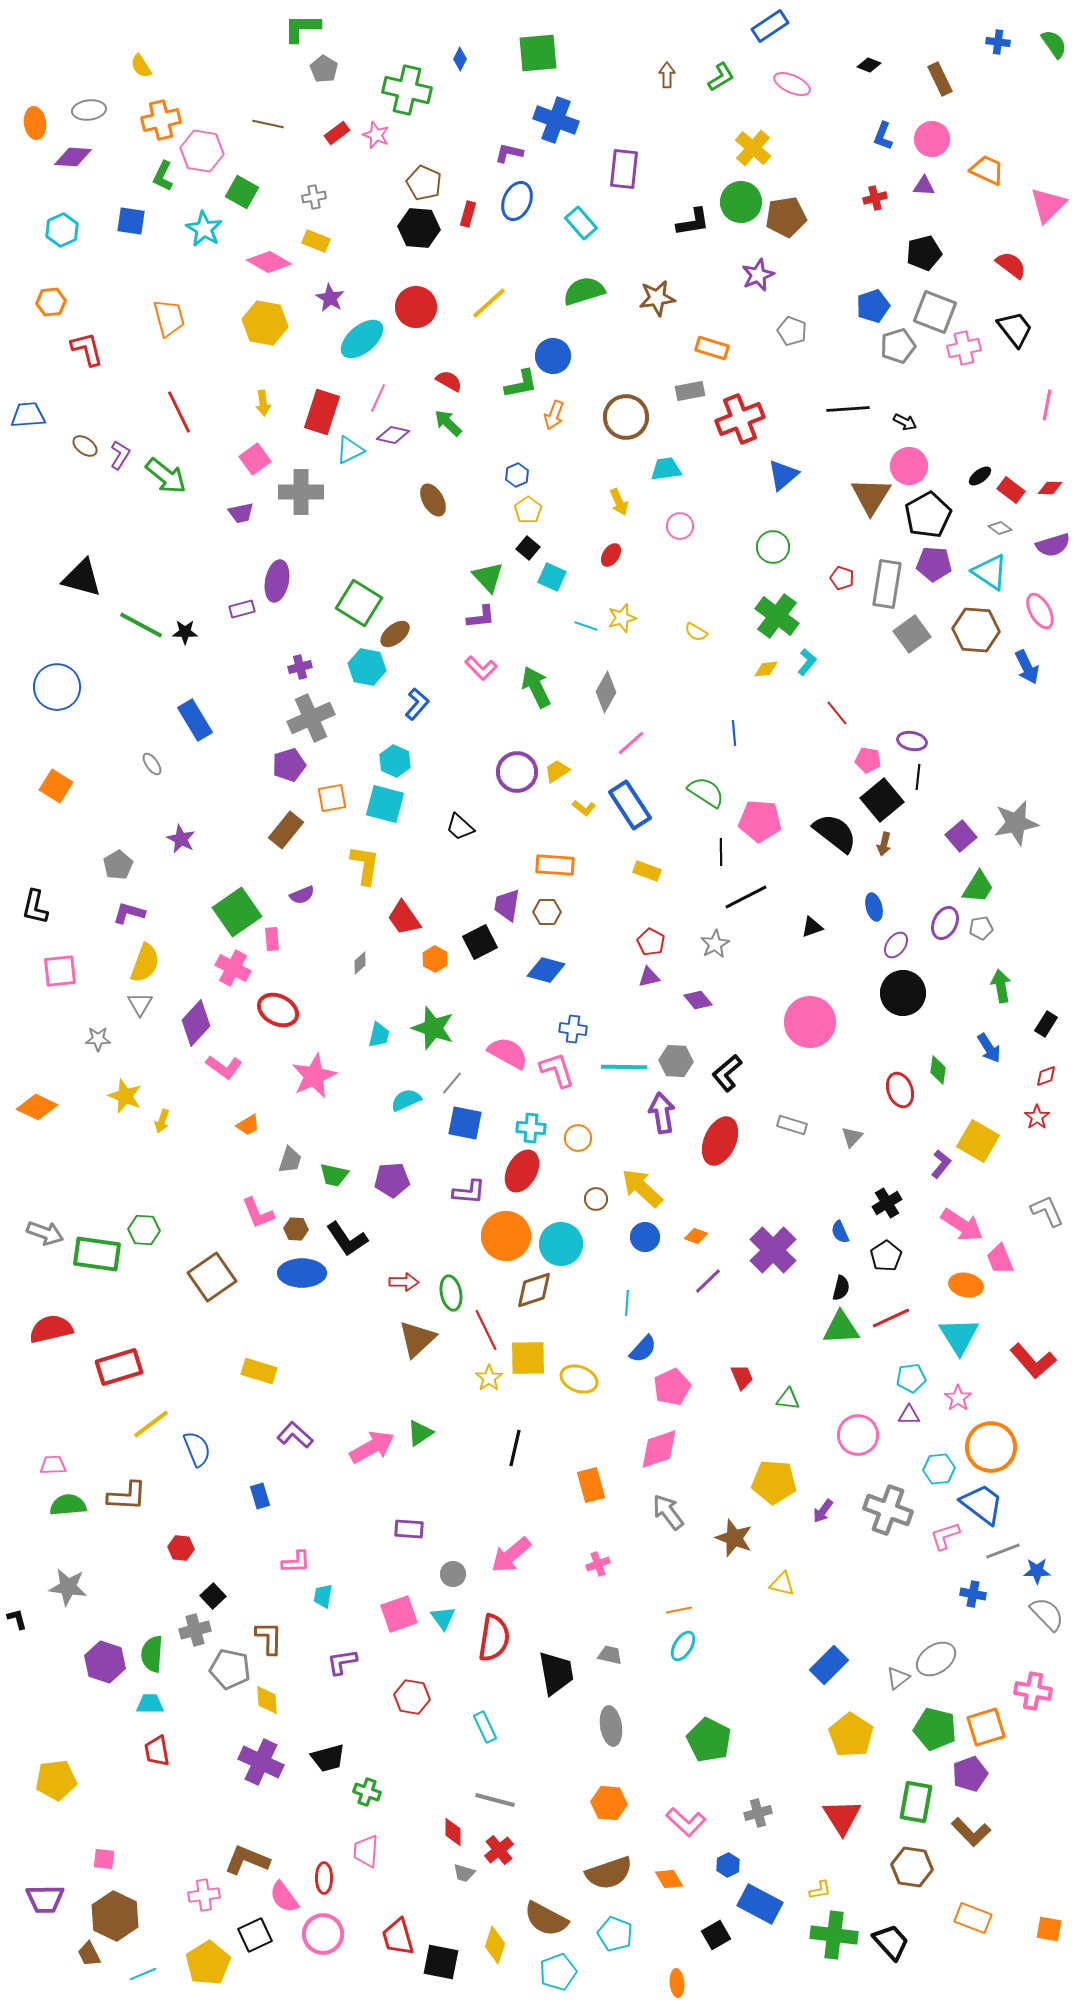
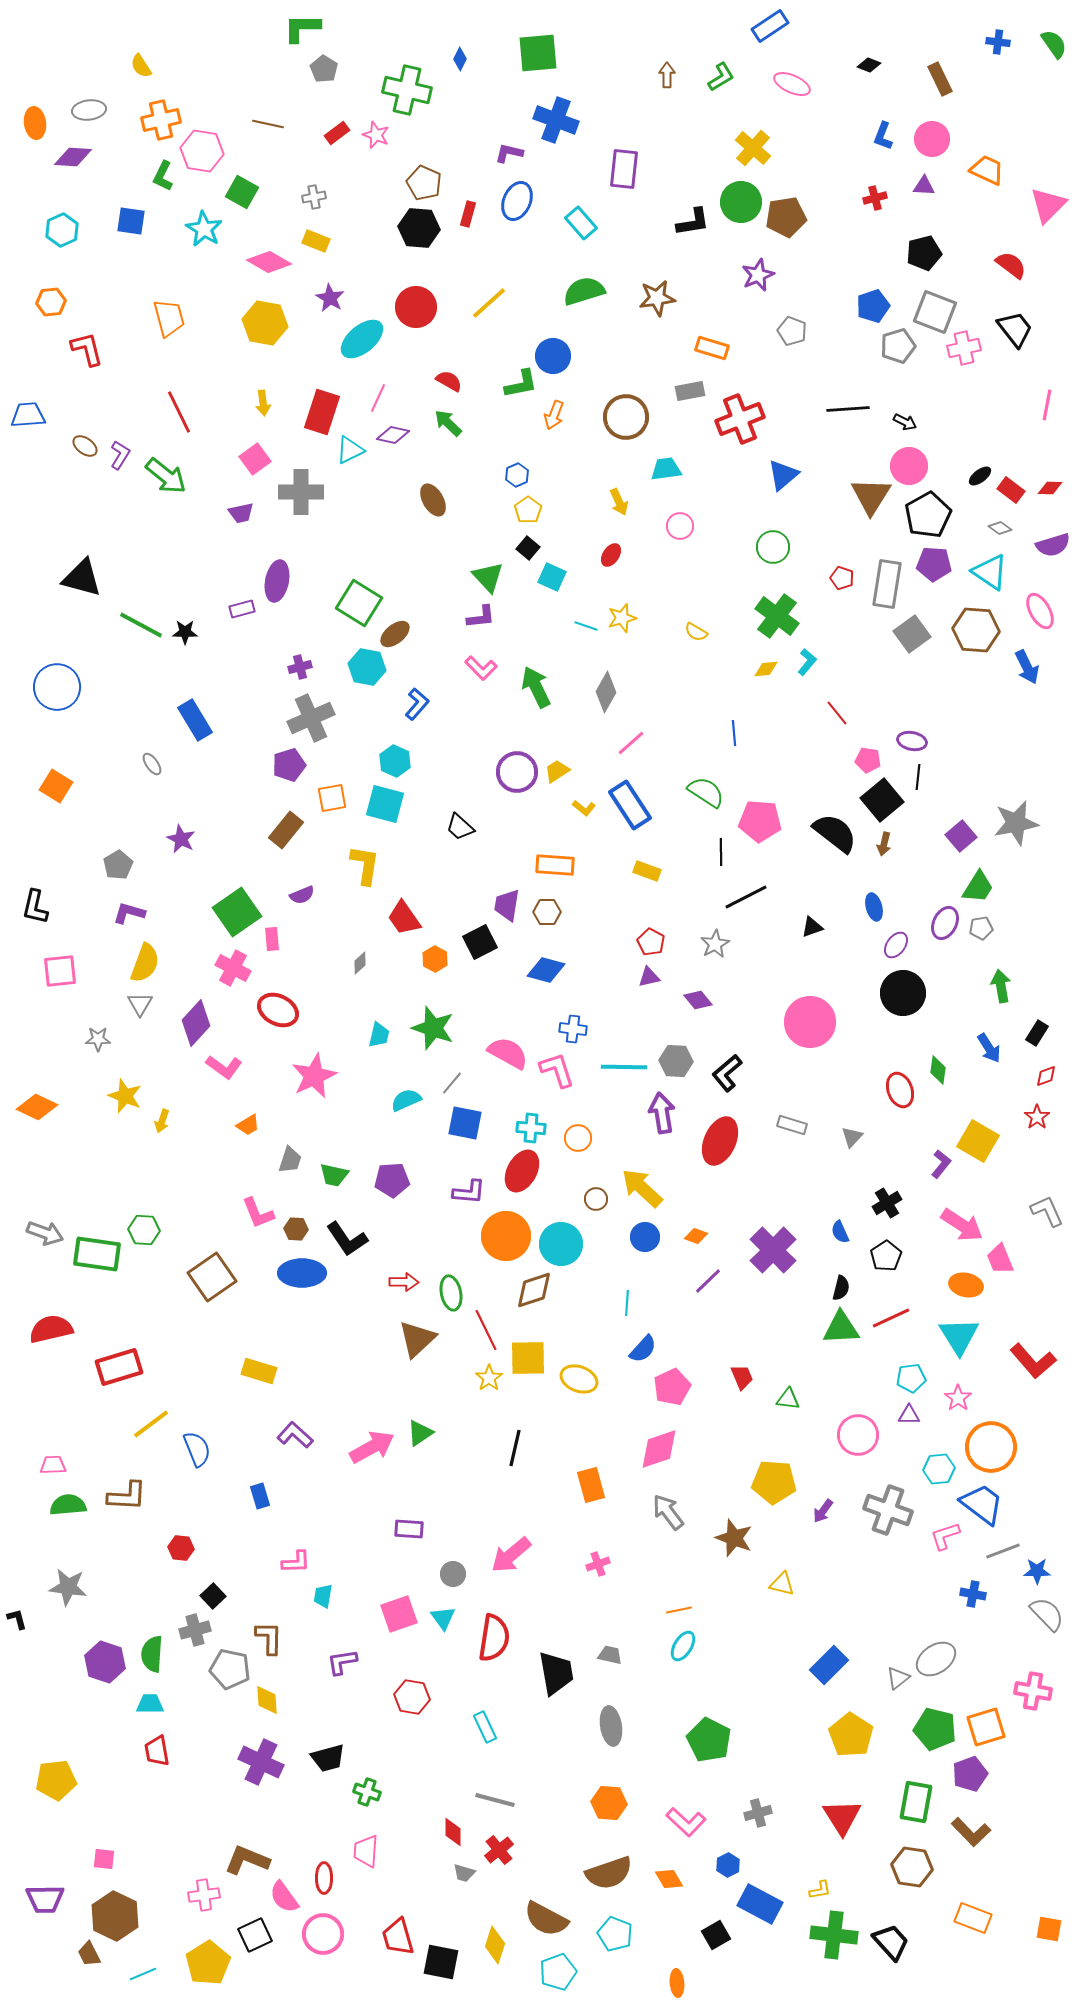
black rectangle at (1046, 1024): moved 9 px left, 9 px down
